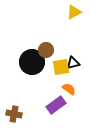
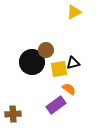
yellow square: moved 2 px left, 2 px down
brown cross: moved 1 px left; rotated 14 degrees counterclockwise
